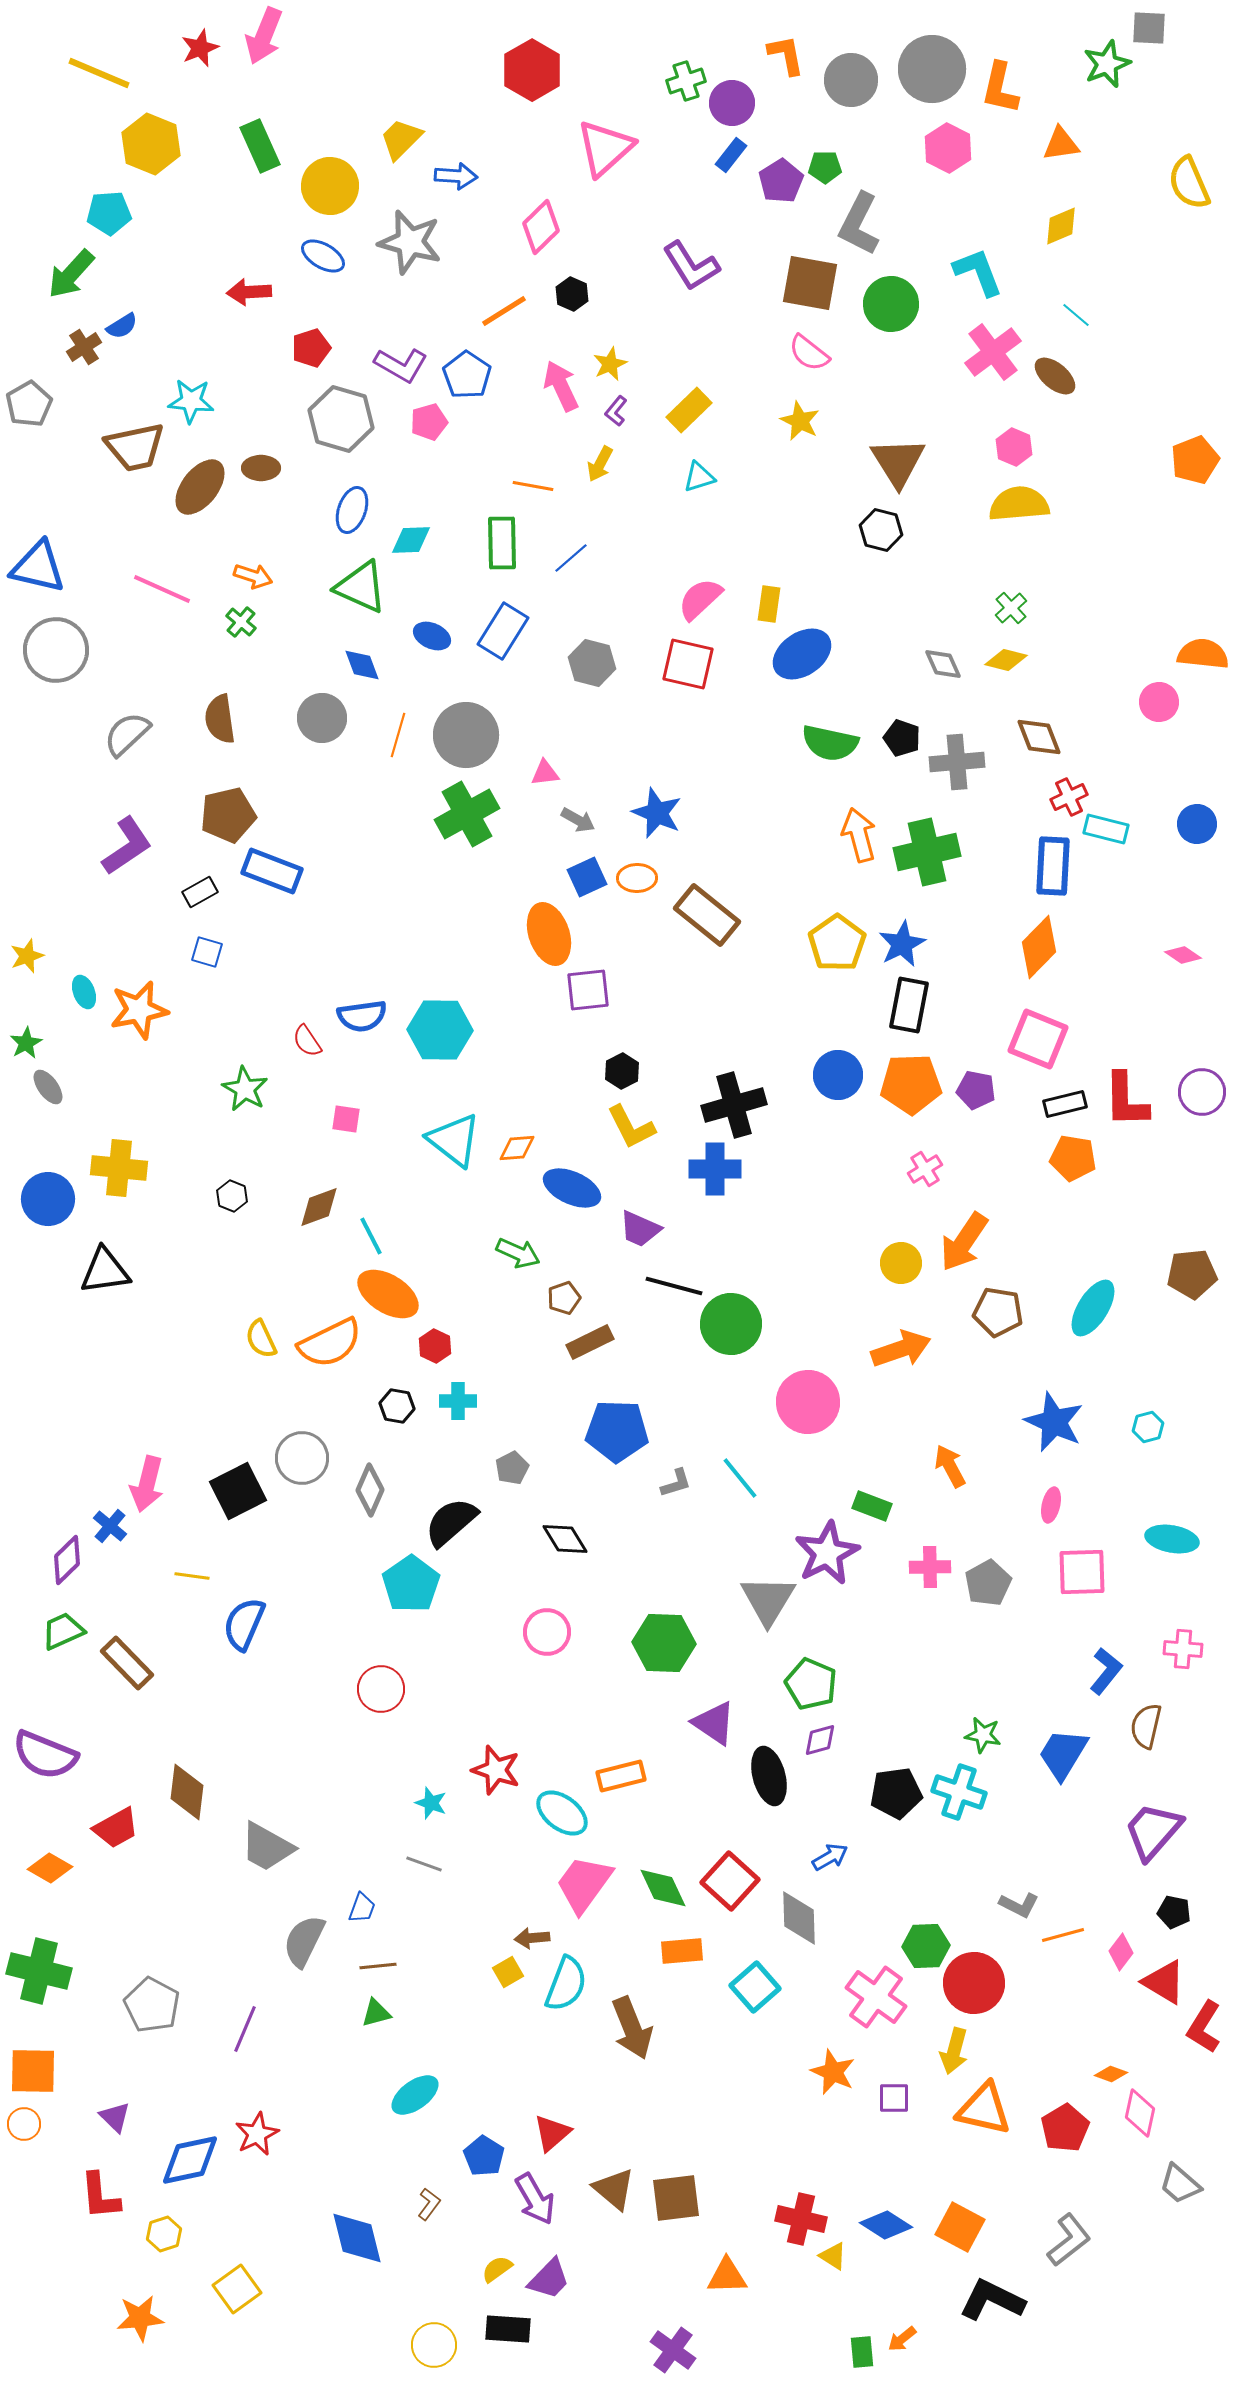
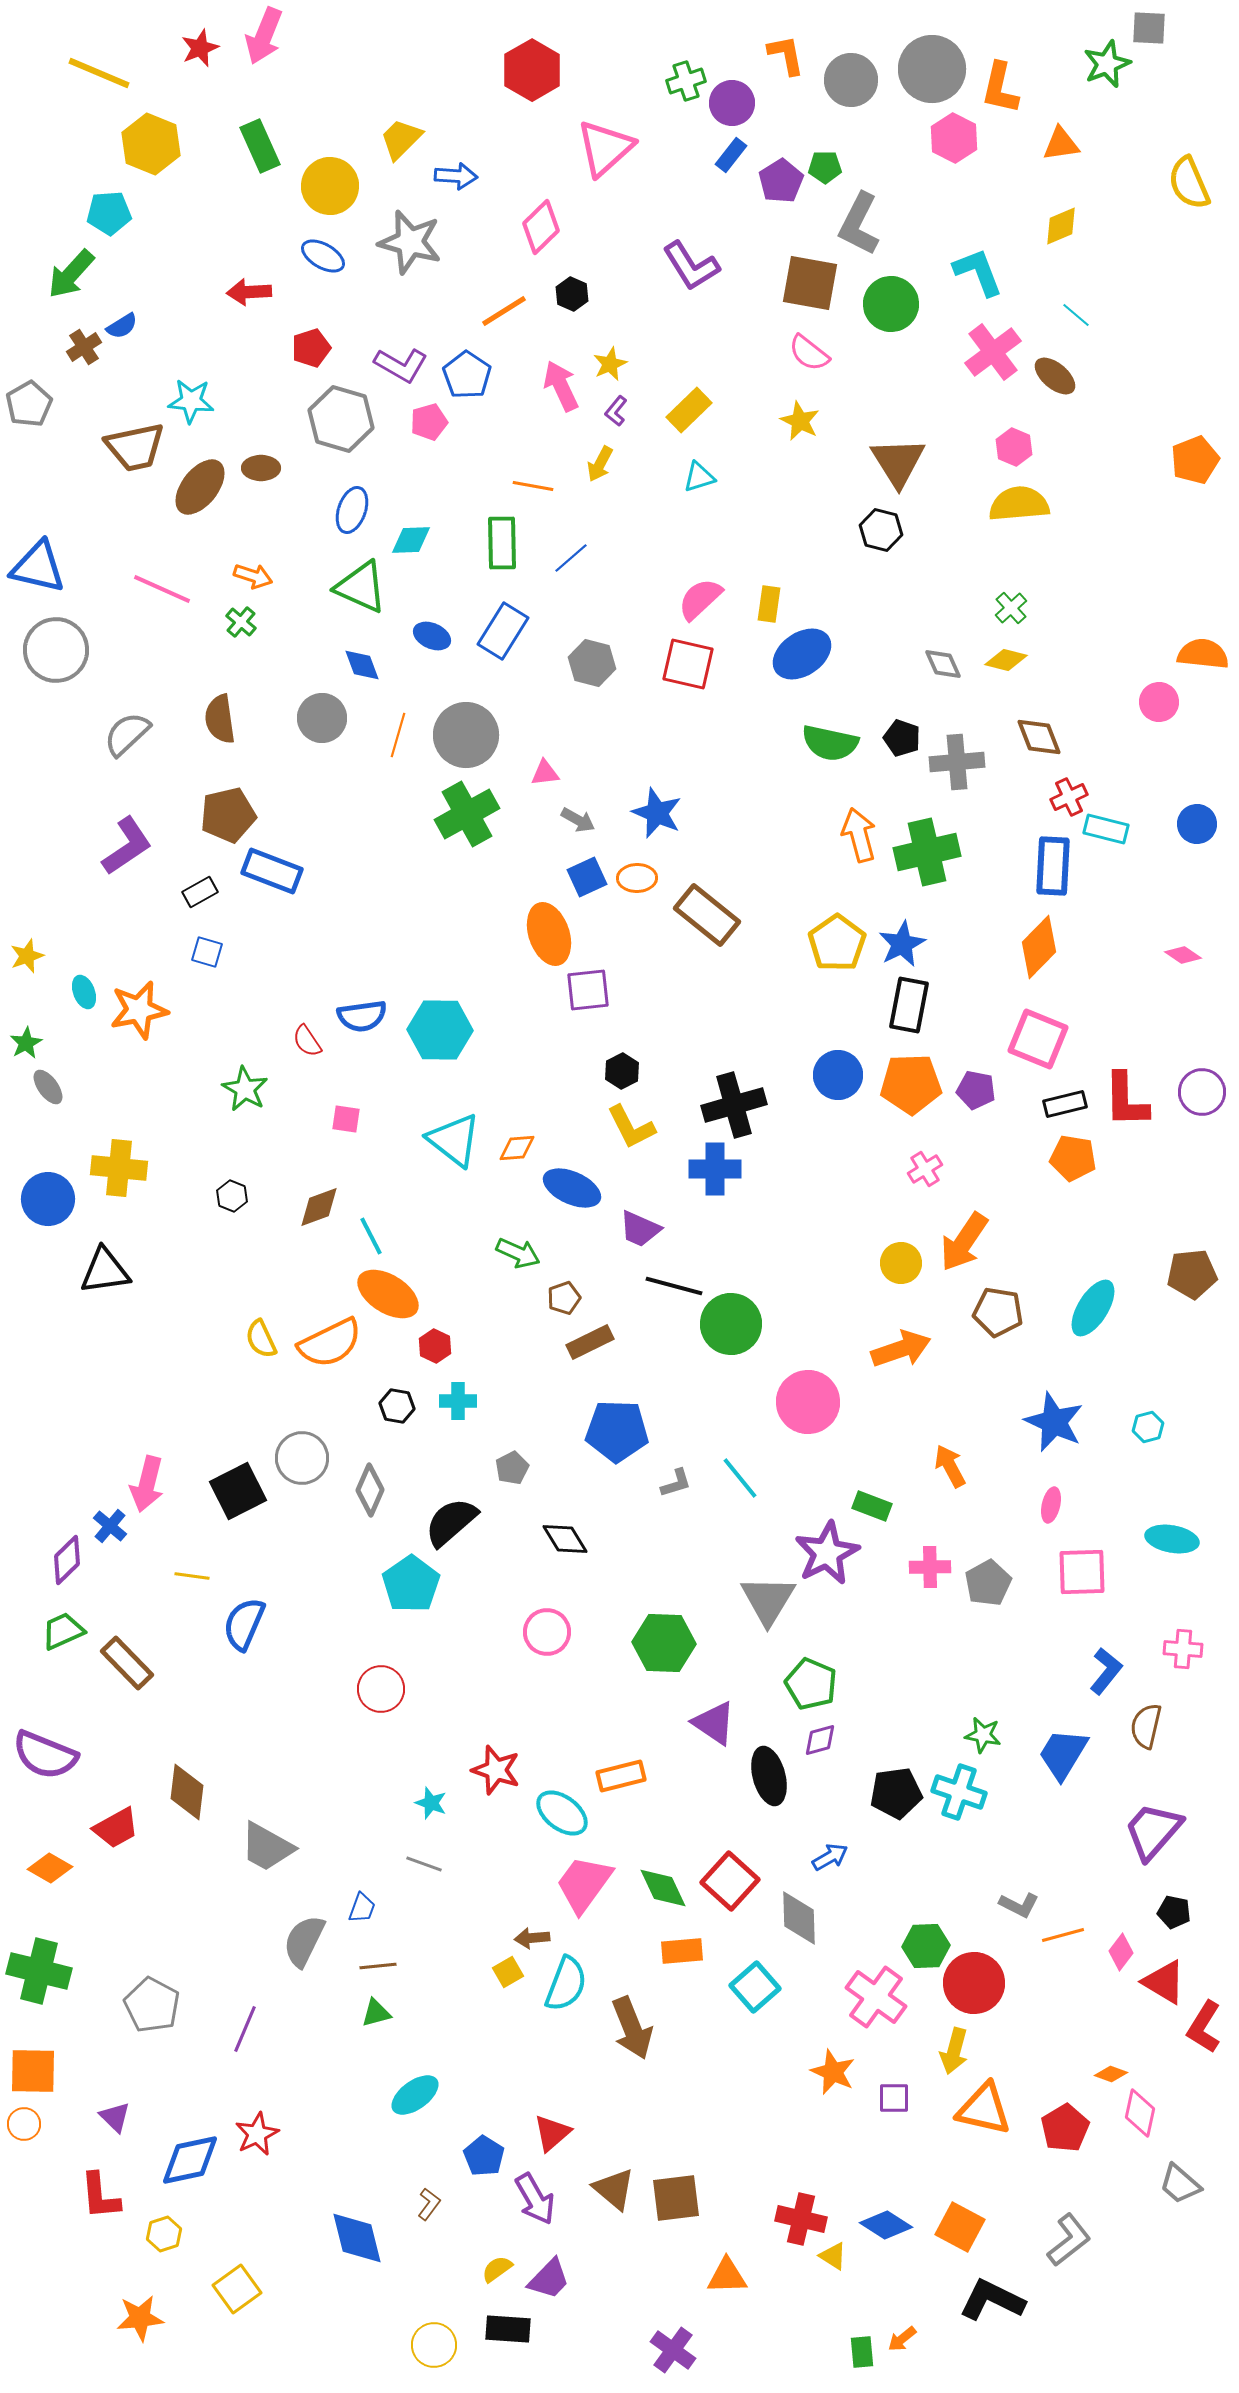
pink hexagon at (948, 148): moved 6 px right, 10 px up
